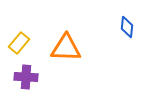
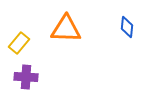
orange triangle: moved 19 px up
